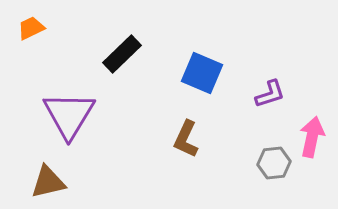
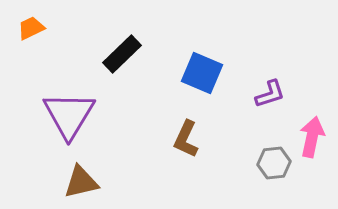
brown triangle: moved 33 px right
